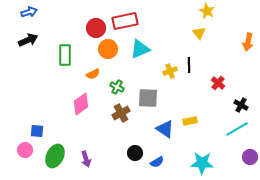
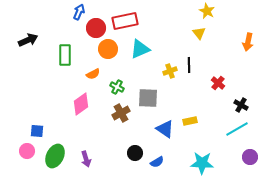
blue arrow: moved 50 px right; rotated 49 degrees counterclockwise
pink circle: moved 2 px right, 1 px down
